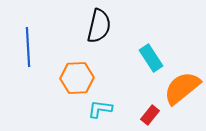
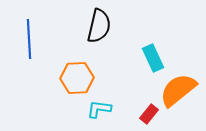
blue line: moved 1 px right, 8 px up
cyan rectangle: moved 2 px right; rotated 8 degrees clockwise
orange semicircle: moved 4 px left, 2 px down
cyan L-shape: moved 1 px left
red rectangle: moved 1 px left, 1 px up
